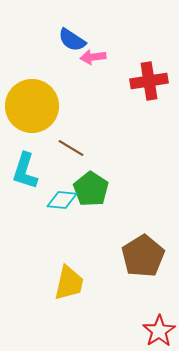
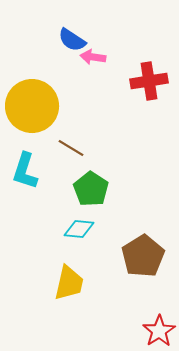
pink arrow: rotated 15 degrees clockwise
cyan diamond: moved 17 px right, 29 px down
